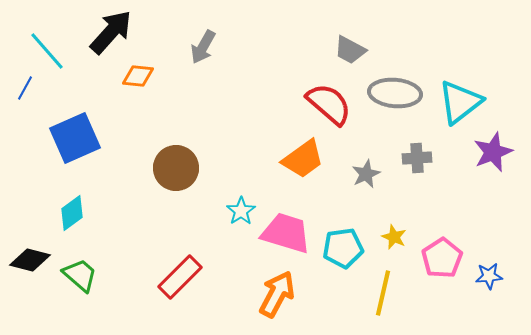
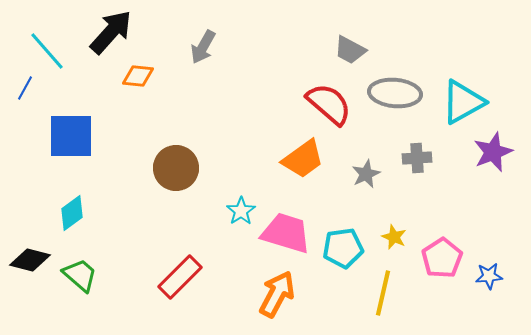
cyan triangle: moved 3 px right; rotated 9 degrees clockwise
blue square: moved 4 px left, 2 px up; rotated 24 degrees clockwise
